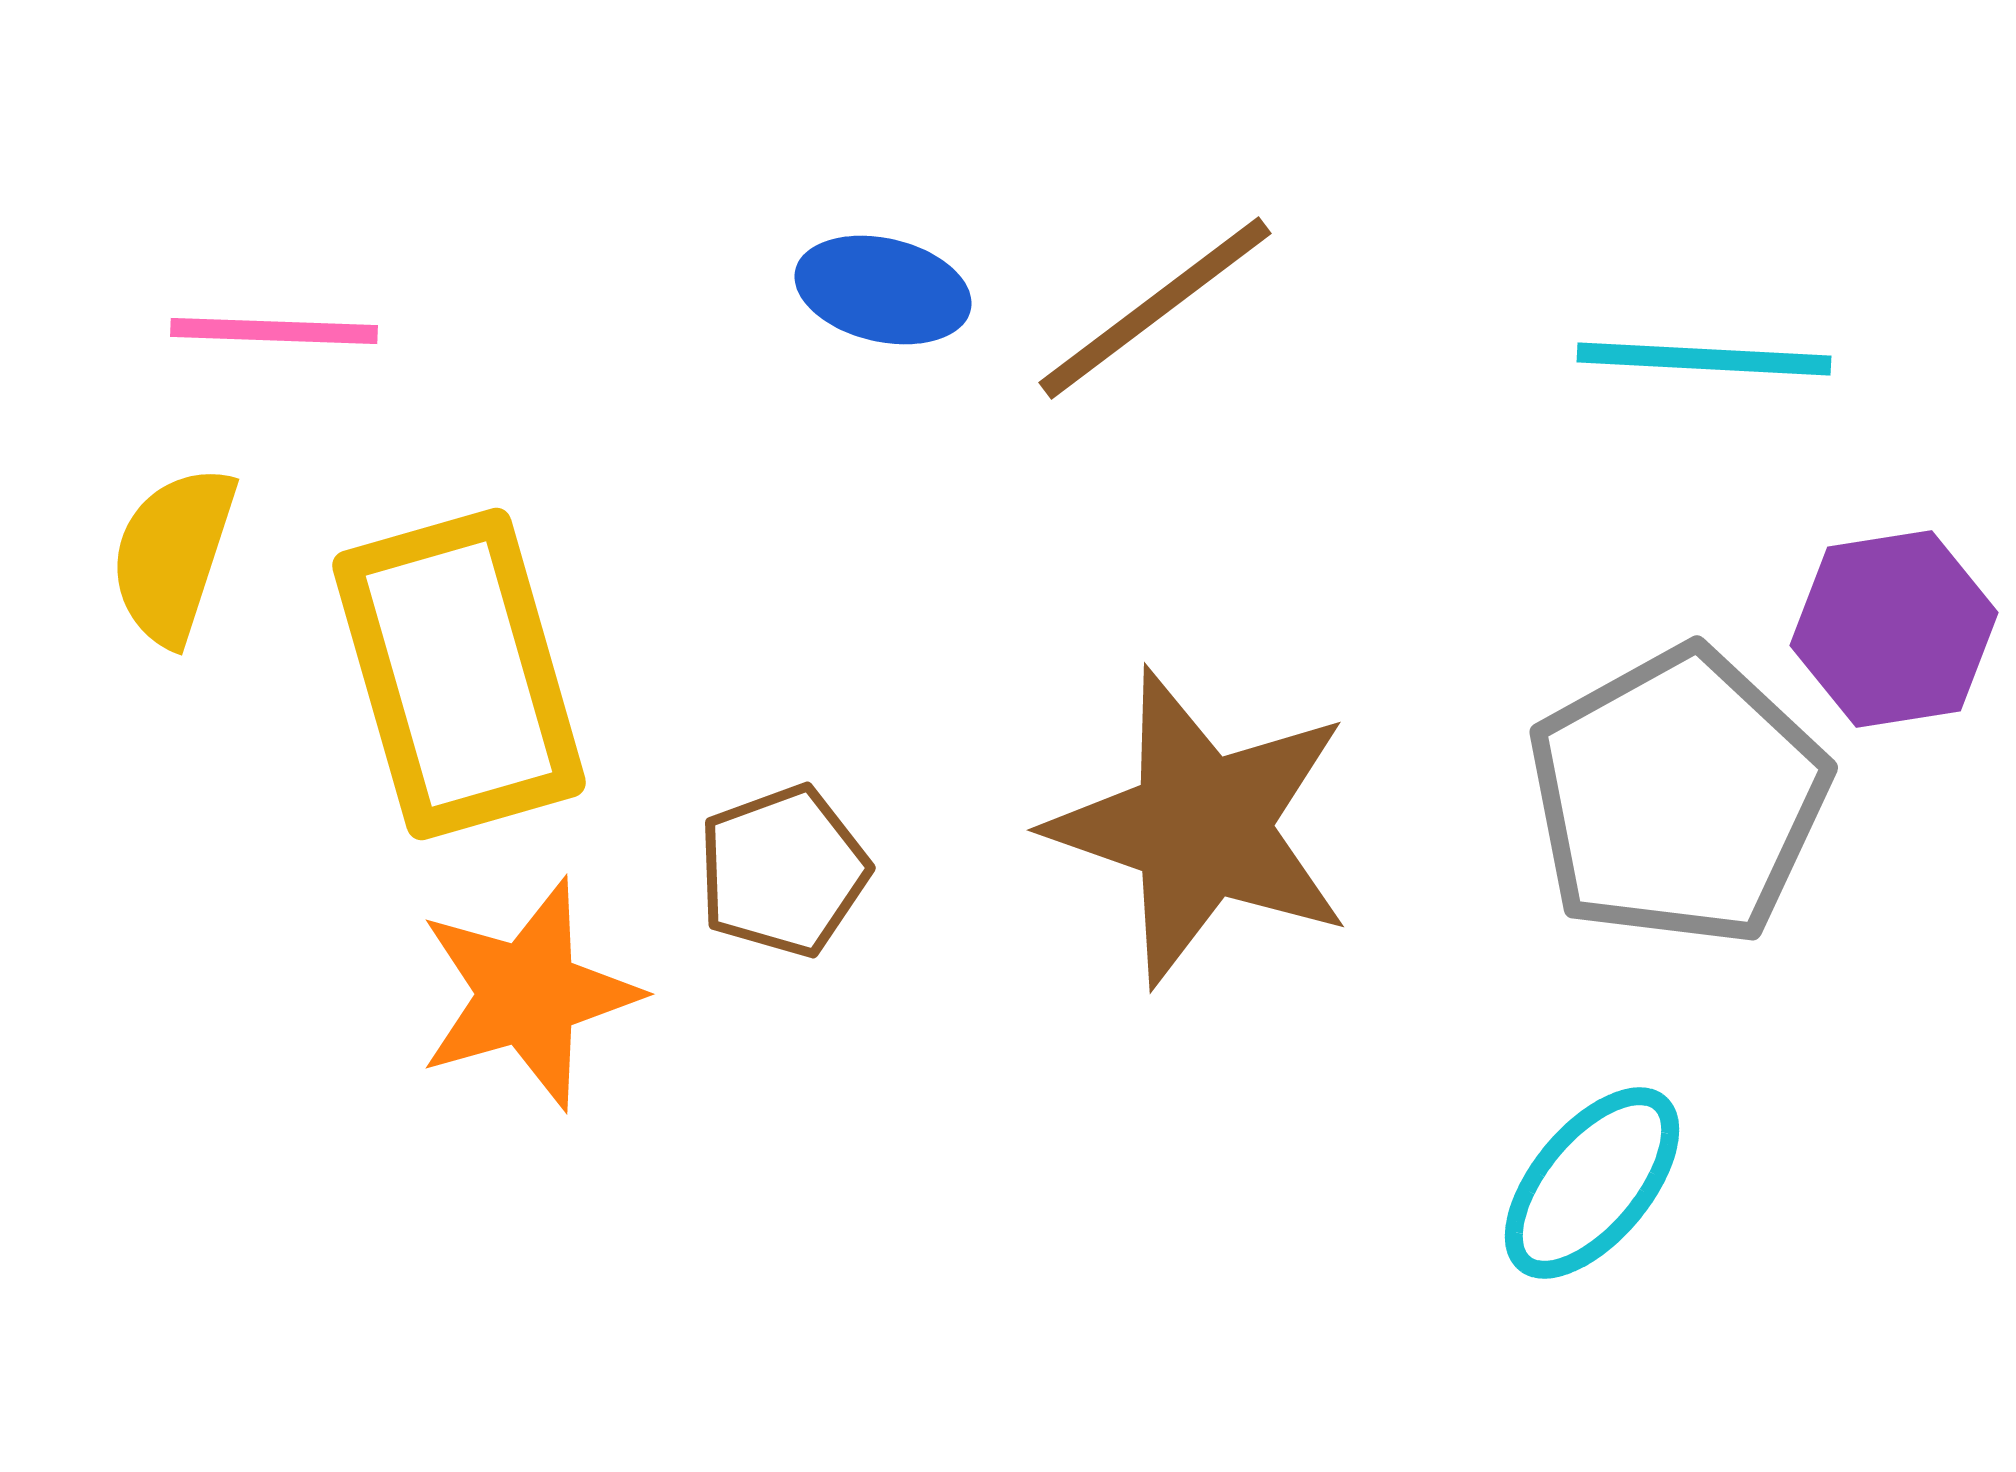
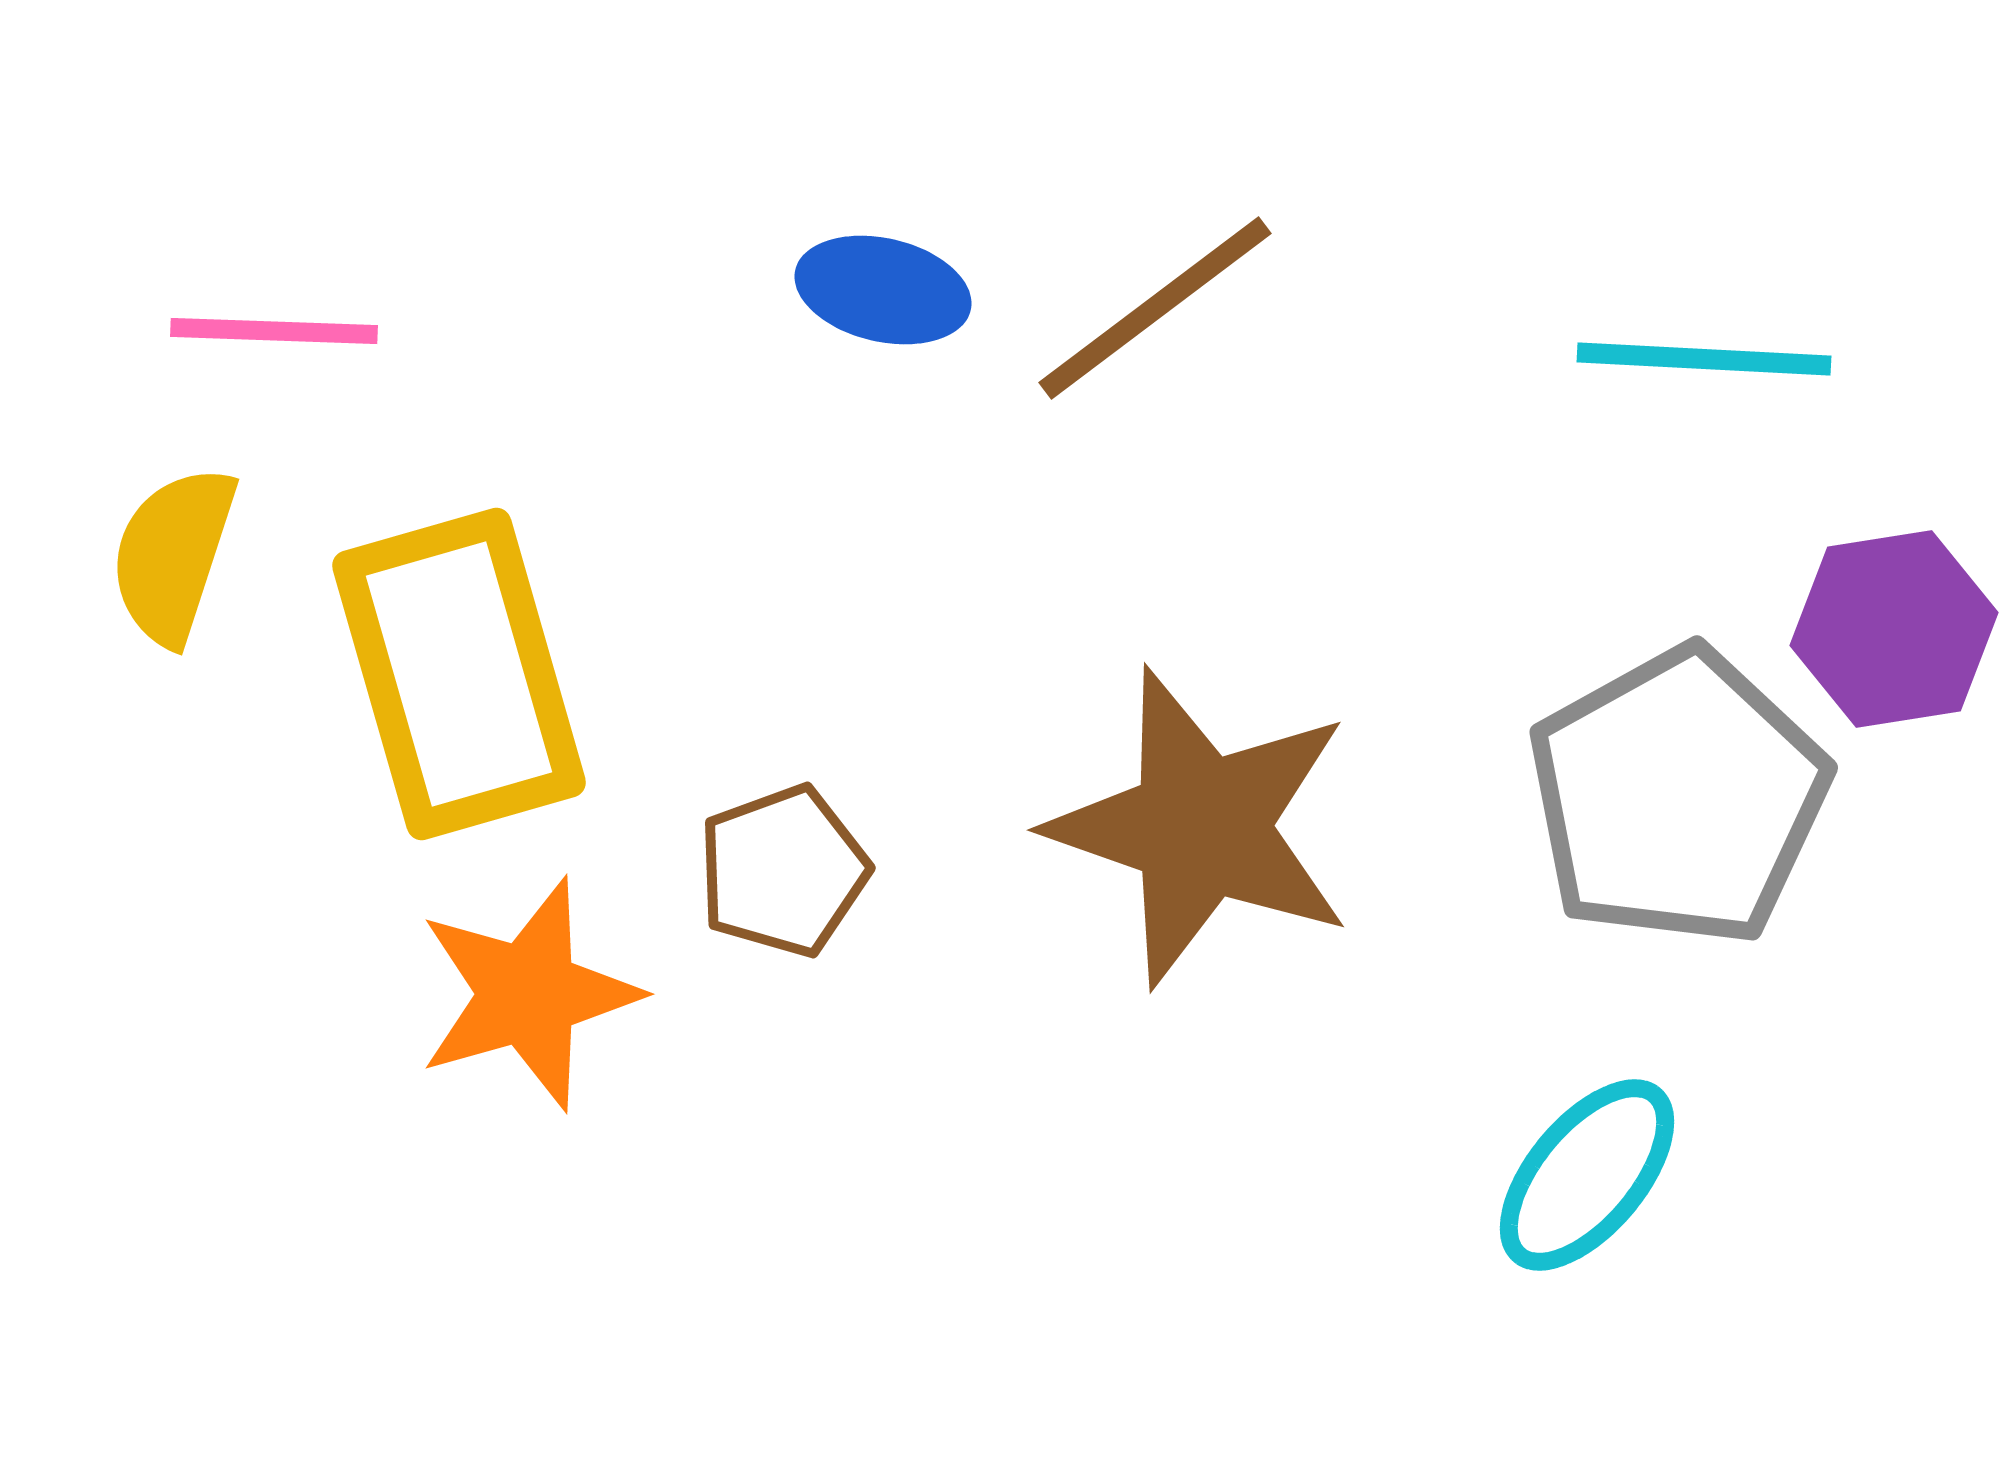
cyan ellipse: moved 5 px left, 8 px up
